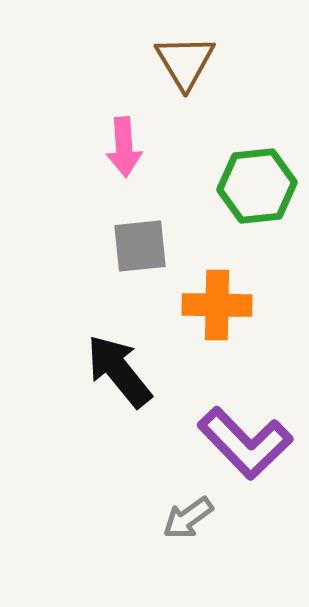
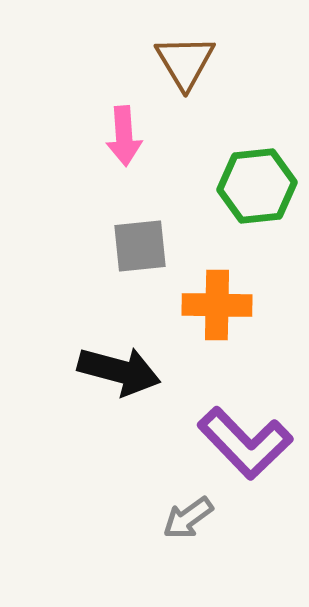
pink arrow: moved 11 px up
black arrow: rotated 144 degrees clockwise
